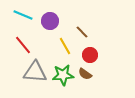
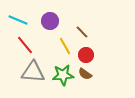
cyan line: moved 5 px left, 5 px down
red line: moved 2 px right
red circle: moved 4 px left
gray triangle: moved 2 px left
